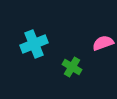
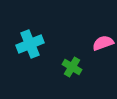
cyan cross: moved 4 px left
